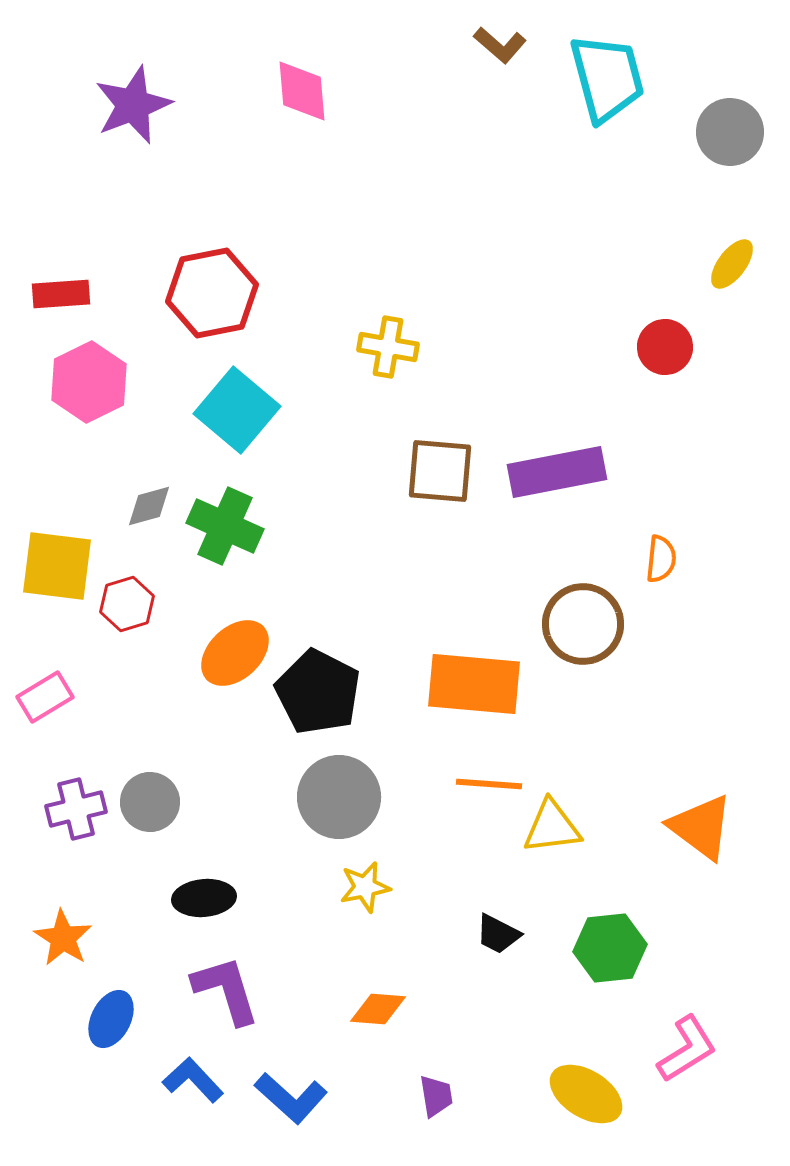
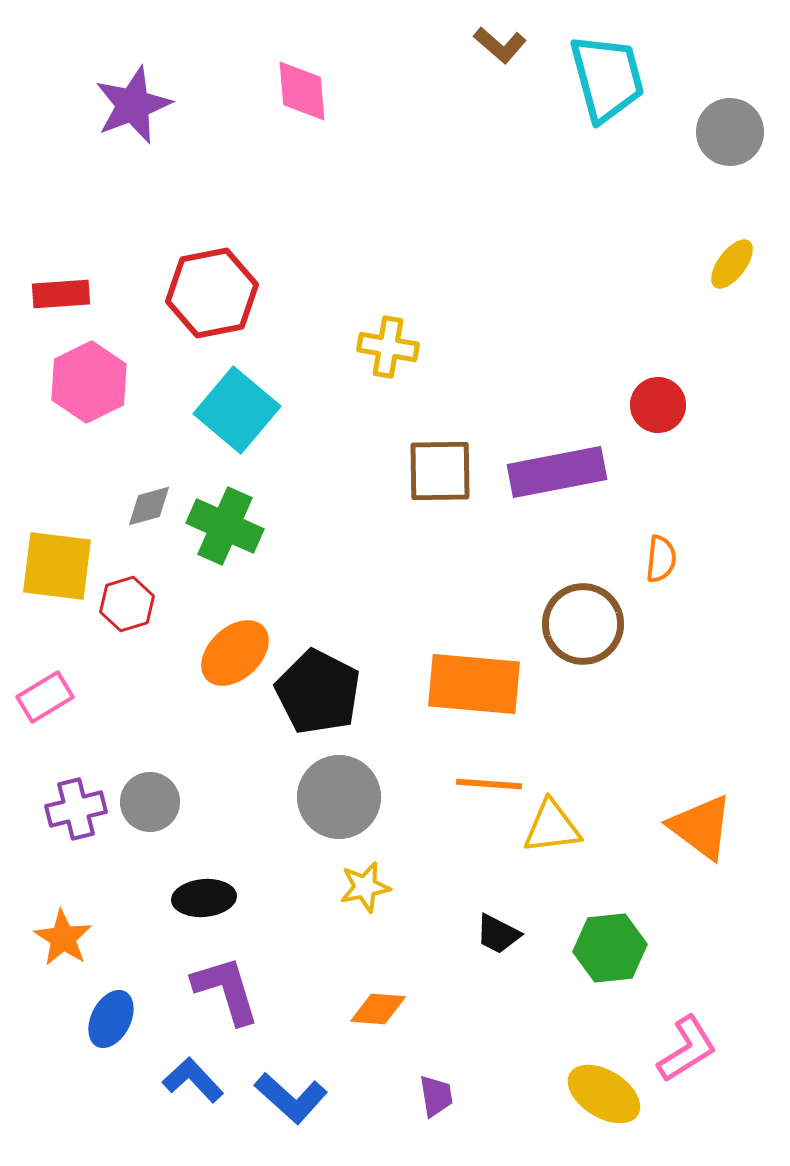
red circle at (665, 347): moved 7 px left, 58 px down
brown square at (440, 471): rotated 6 degrees counterclockwise
yellow ellipse at (586, 1094): moved 18 px right
